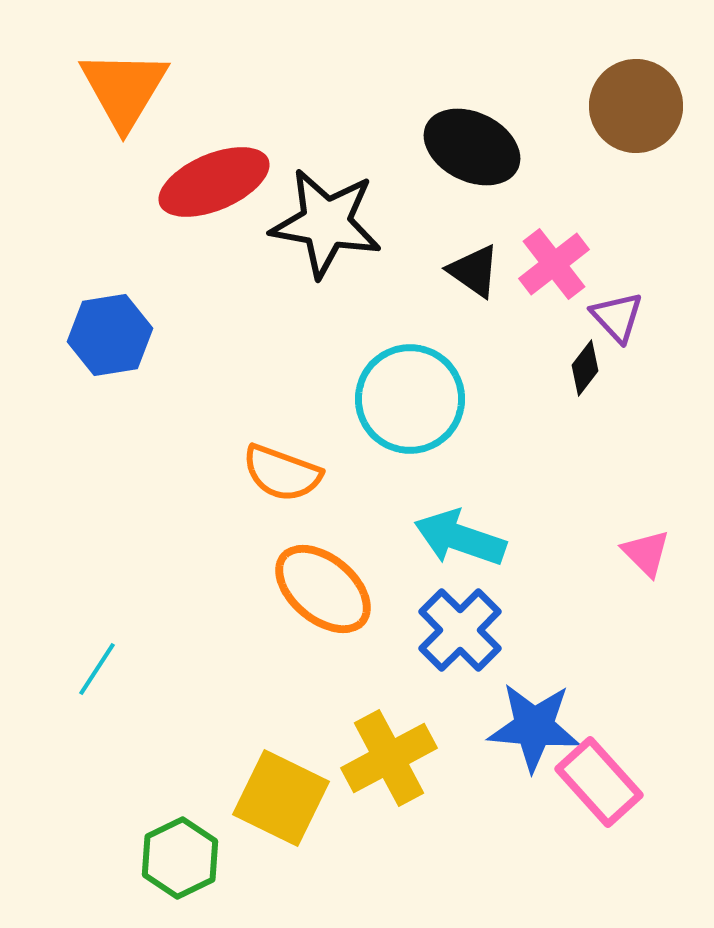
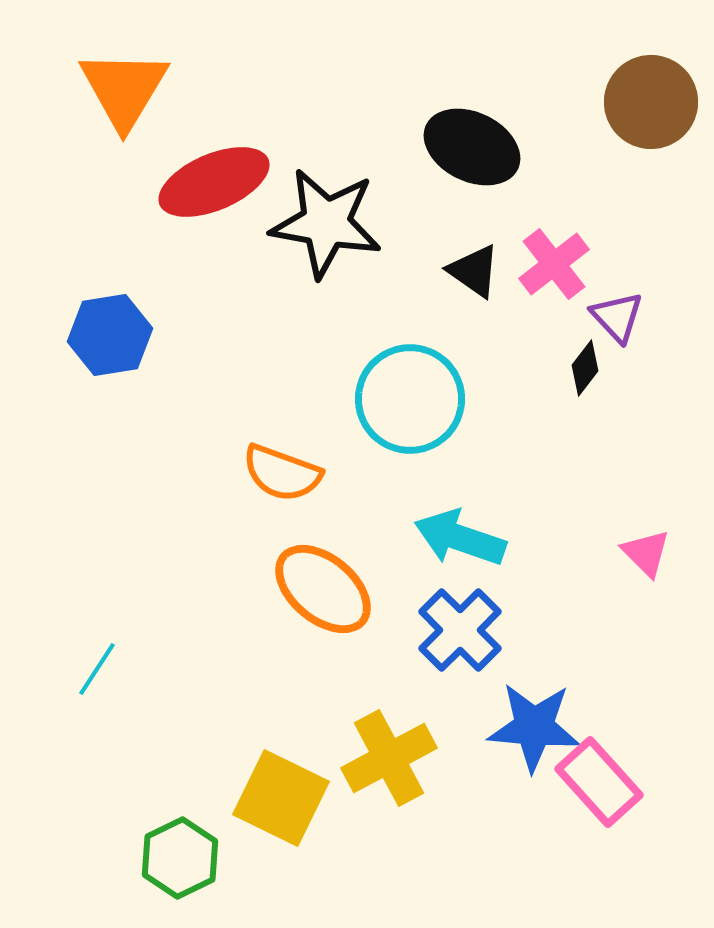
brown circle: moved 15 px right, 4 px up
